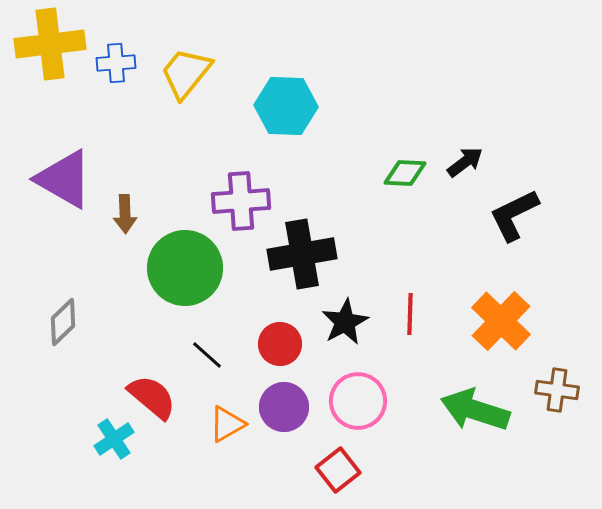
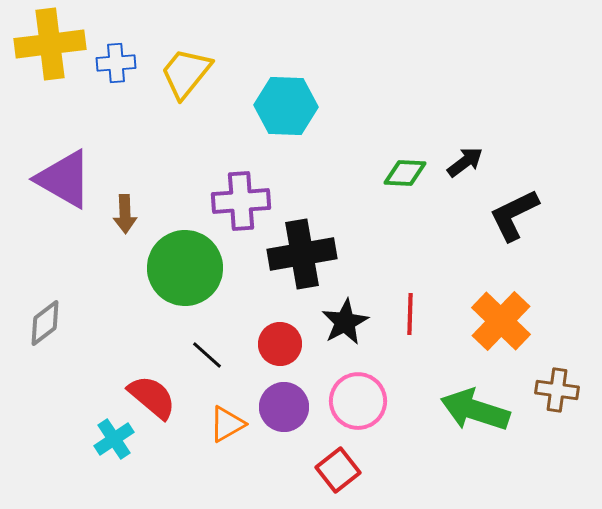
gray diamond: moved 18 px left, 1 px down; rotated 6 degrees clockwise
